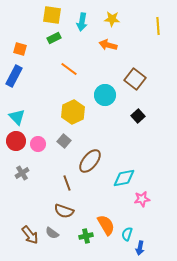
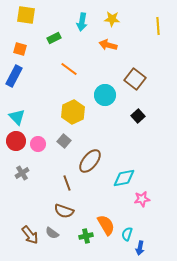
yellow square: moved 26 px left
